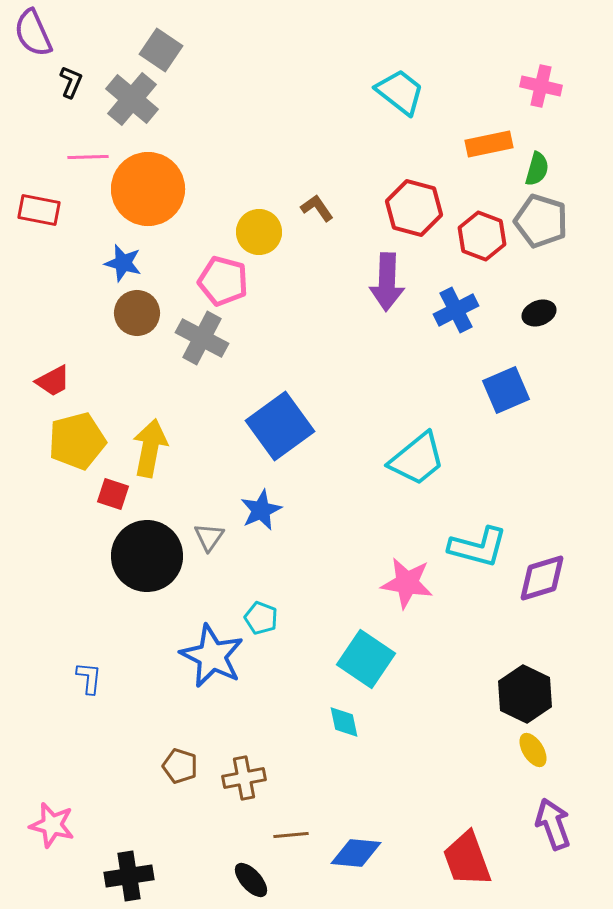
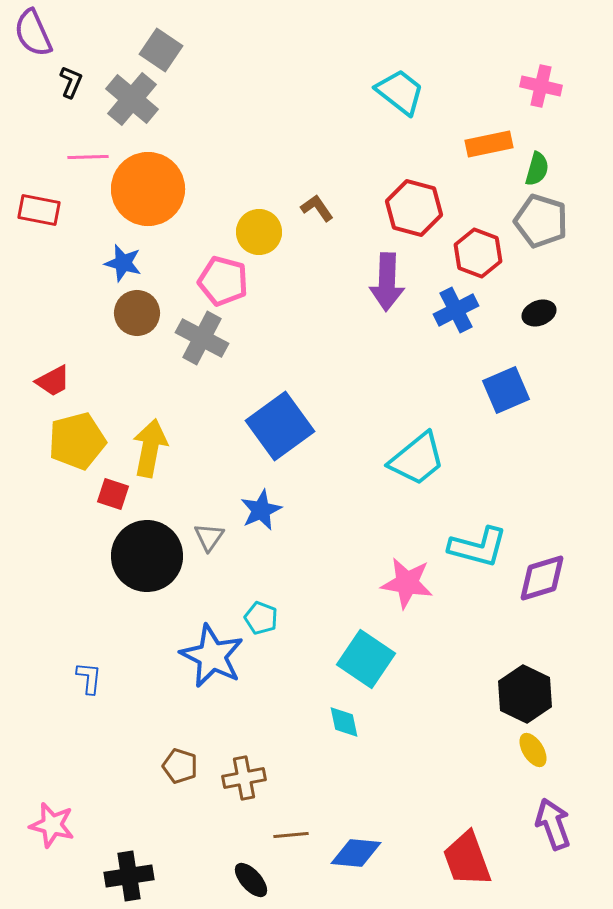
red hexagon at (482, 236): moved 4 px left, 17 px down
